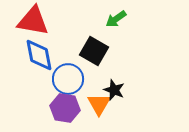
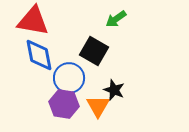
blue circle: moved 1 px right, 1 px up
orange triangle: moved 1 px left, 2 px down
purple hexagon: moved 1 px left, 4 px up
